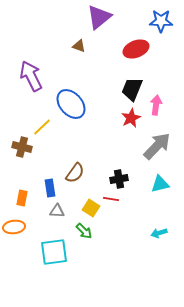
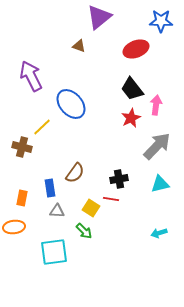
black trapezoid: rotated 60 degrees counterclockwise
